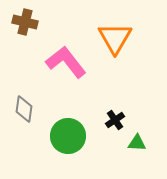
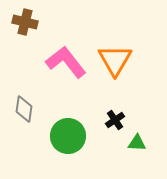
orange triangle: moved 22 px down
